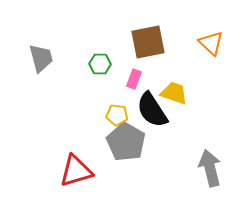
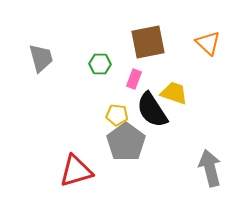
orange triangle: moved 3 px left
gray pentagon: rotated 6 degrees clockwise
